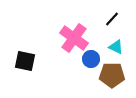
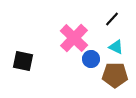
pink cross: rotated 8 degrees clockwise
black square: moved 2 px left
brown pentagon: moved 3 px right
